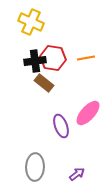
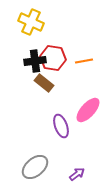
orange line: moved 2 px left, 3 px down
pink ellipse: moved 3 px up
gray ellipse: rotated 48 degrees clockwise
